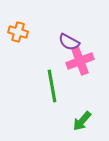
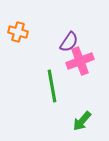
purple semicircle: rotated 85 degrees counterclockwise
